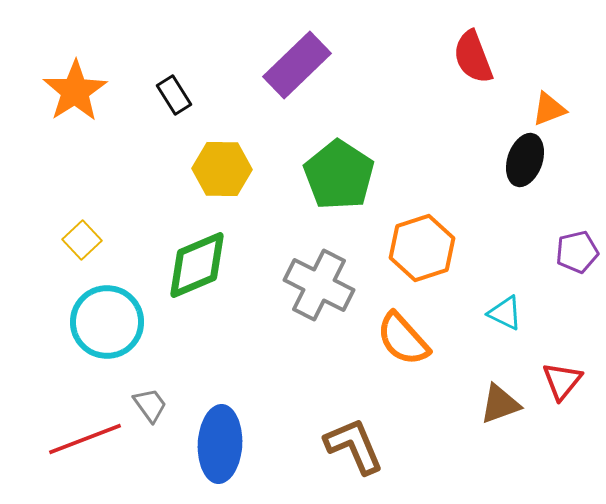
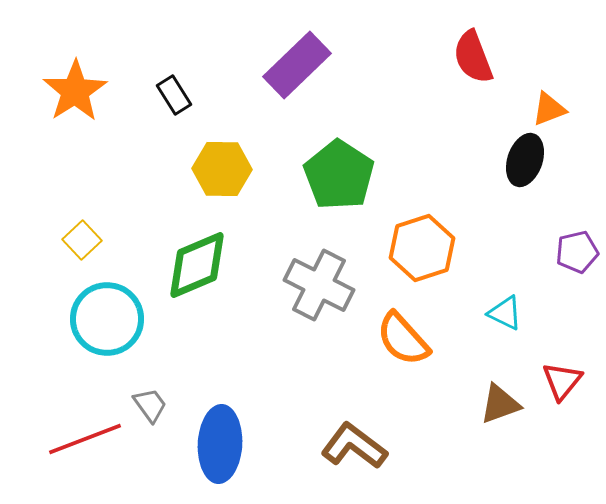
cyan circle: moved 3 px up
brown L-shape: rotated 30 degrees counterclockwise
